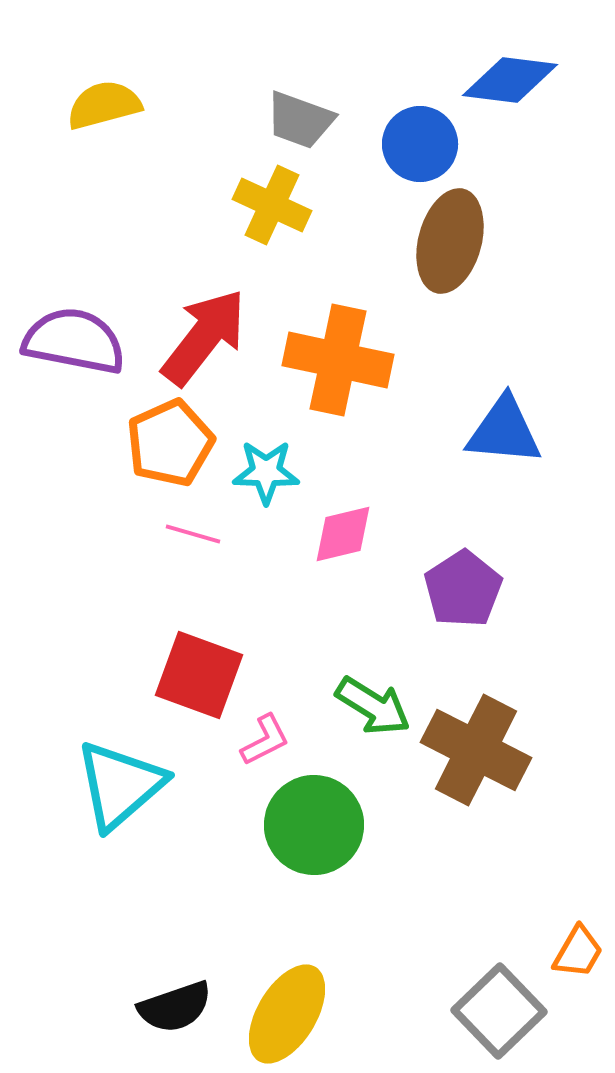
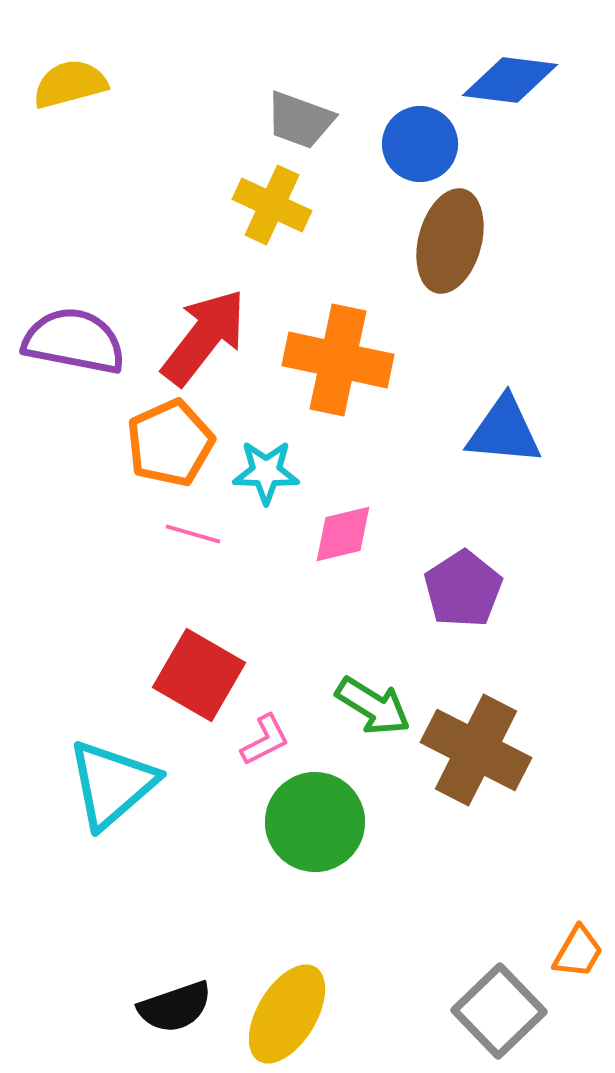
yellow semicircle: moved 34 px left, 21 px up
red square: rotated 10 degrees clockwise
cyan triangle: moved 8 px left, 1 px up
green circle: moved 1 px right, 3 px up
